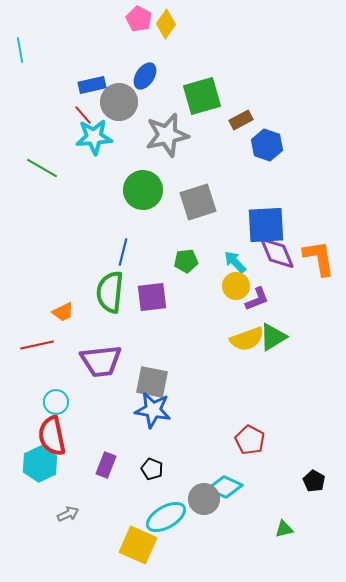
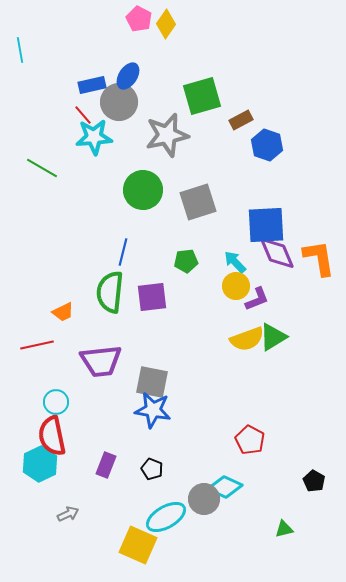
blue ellipse at (145, 76): moved 17 px left
